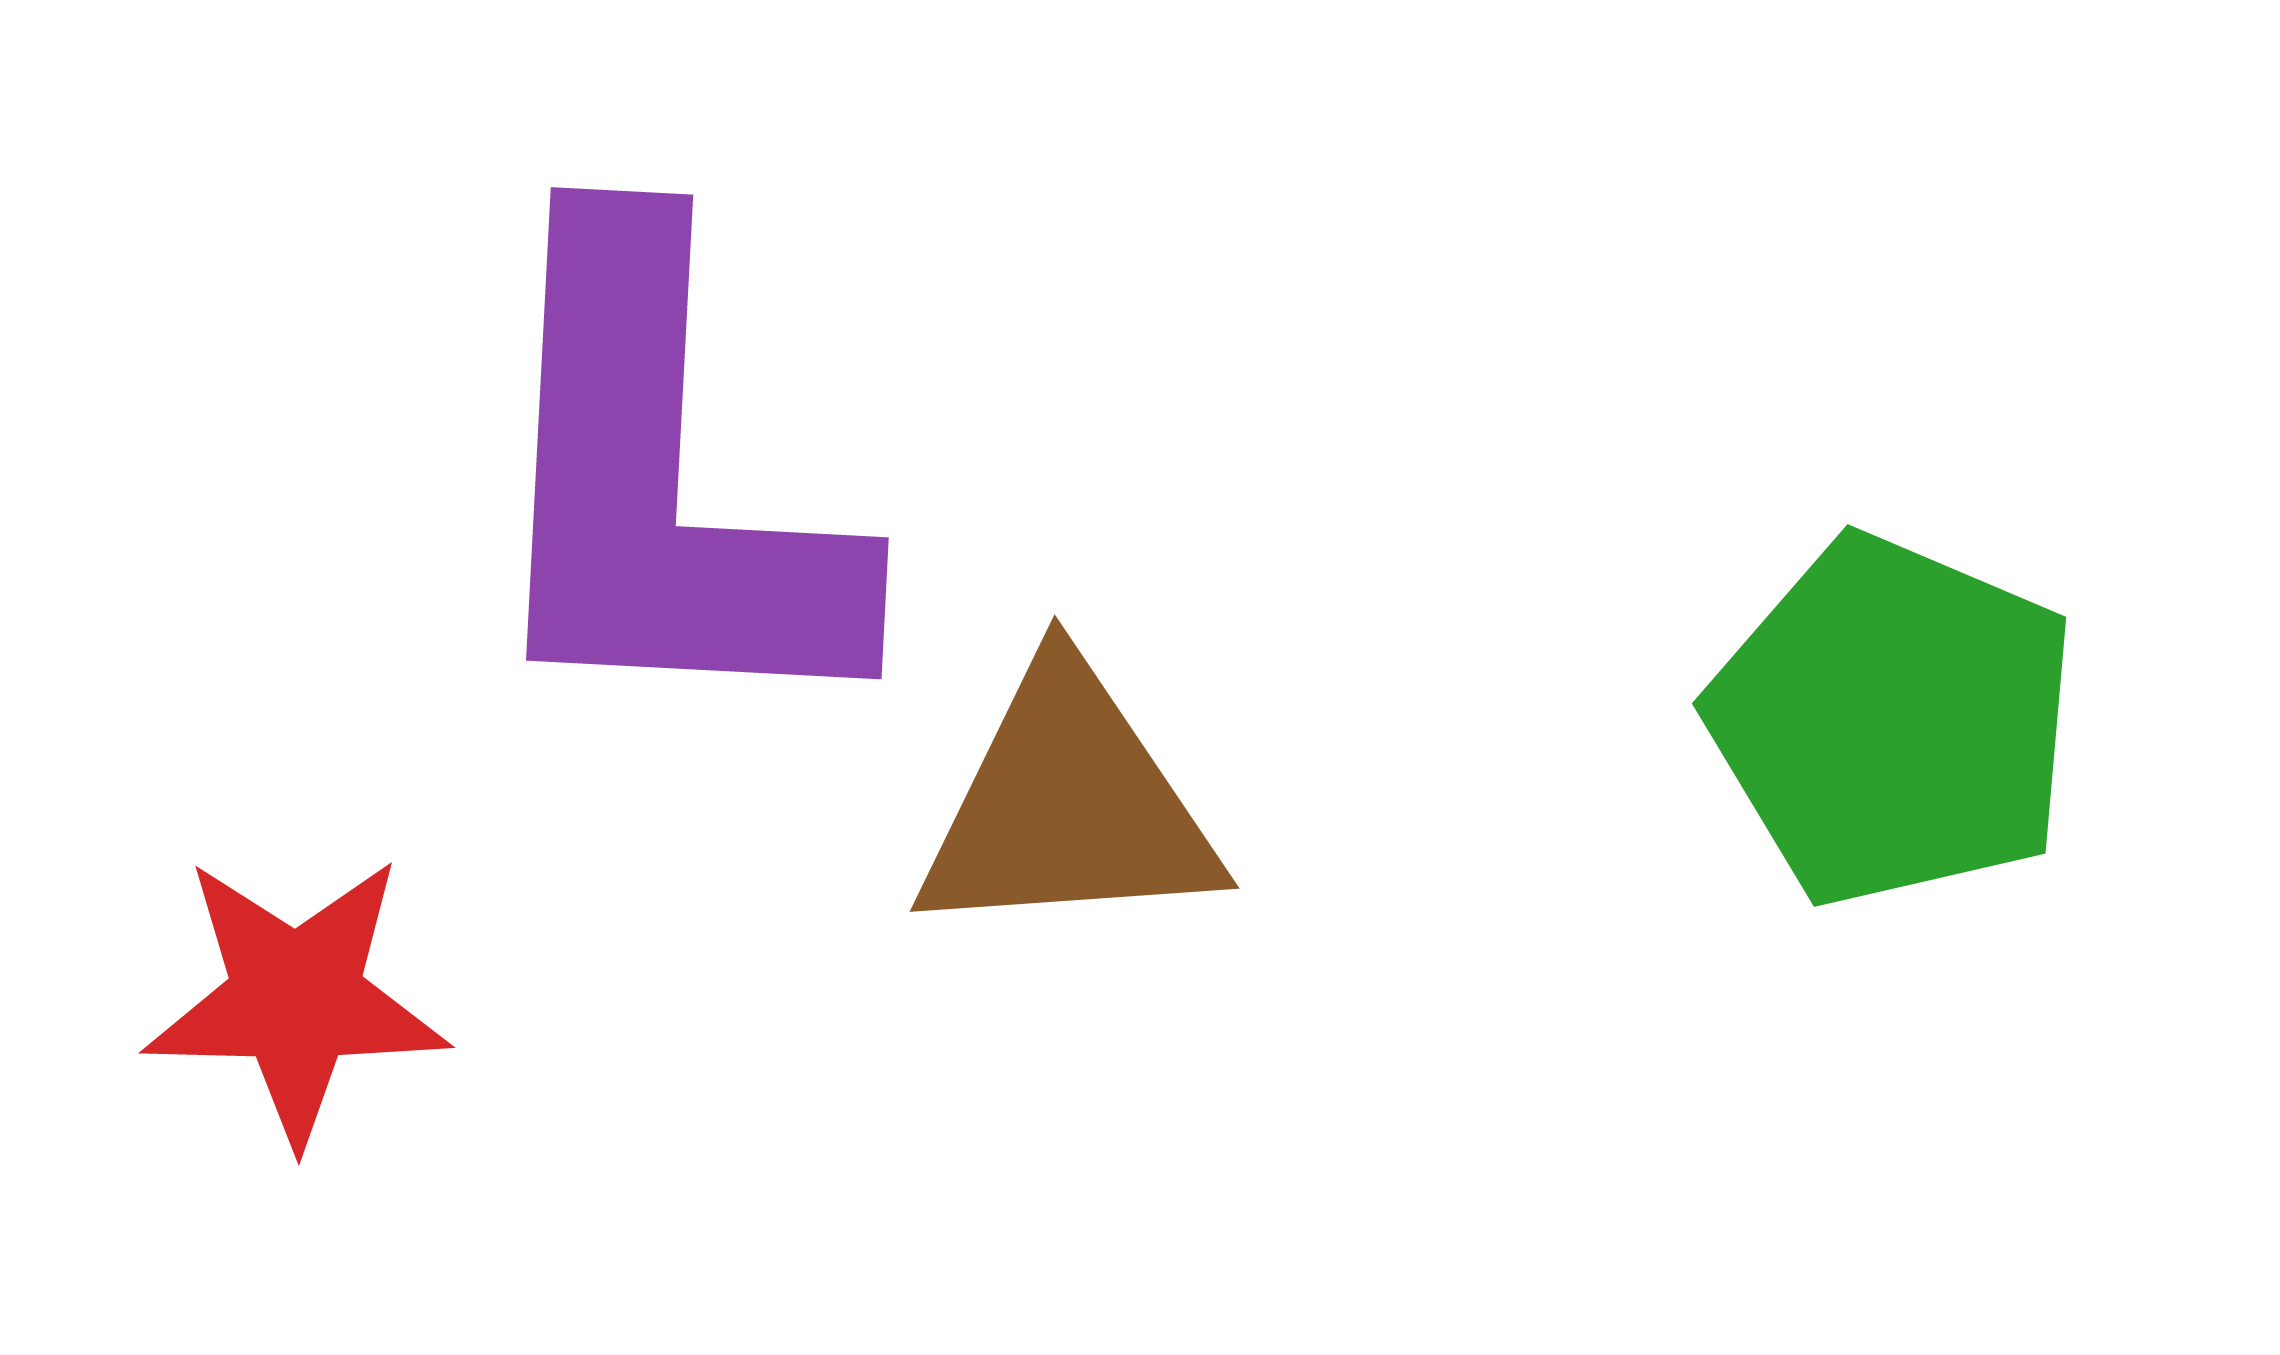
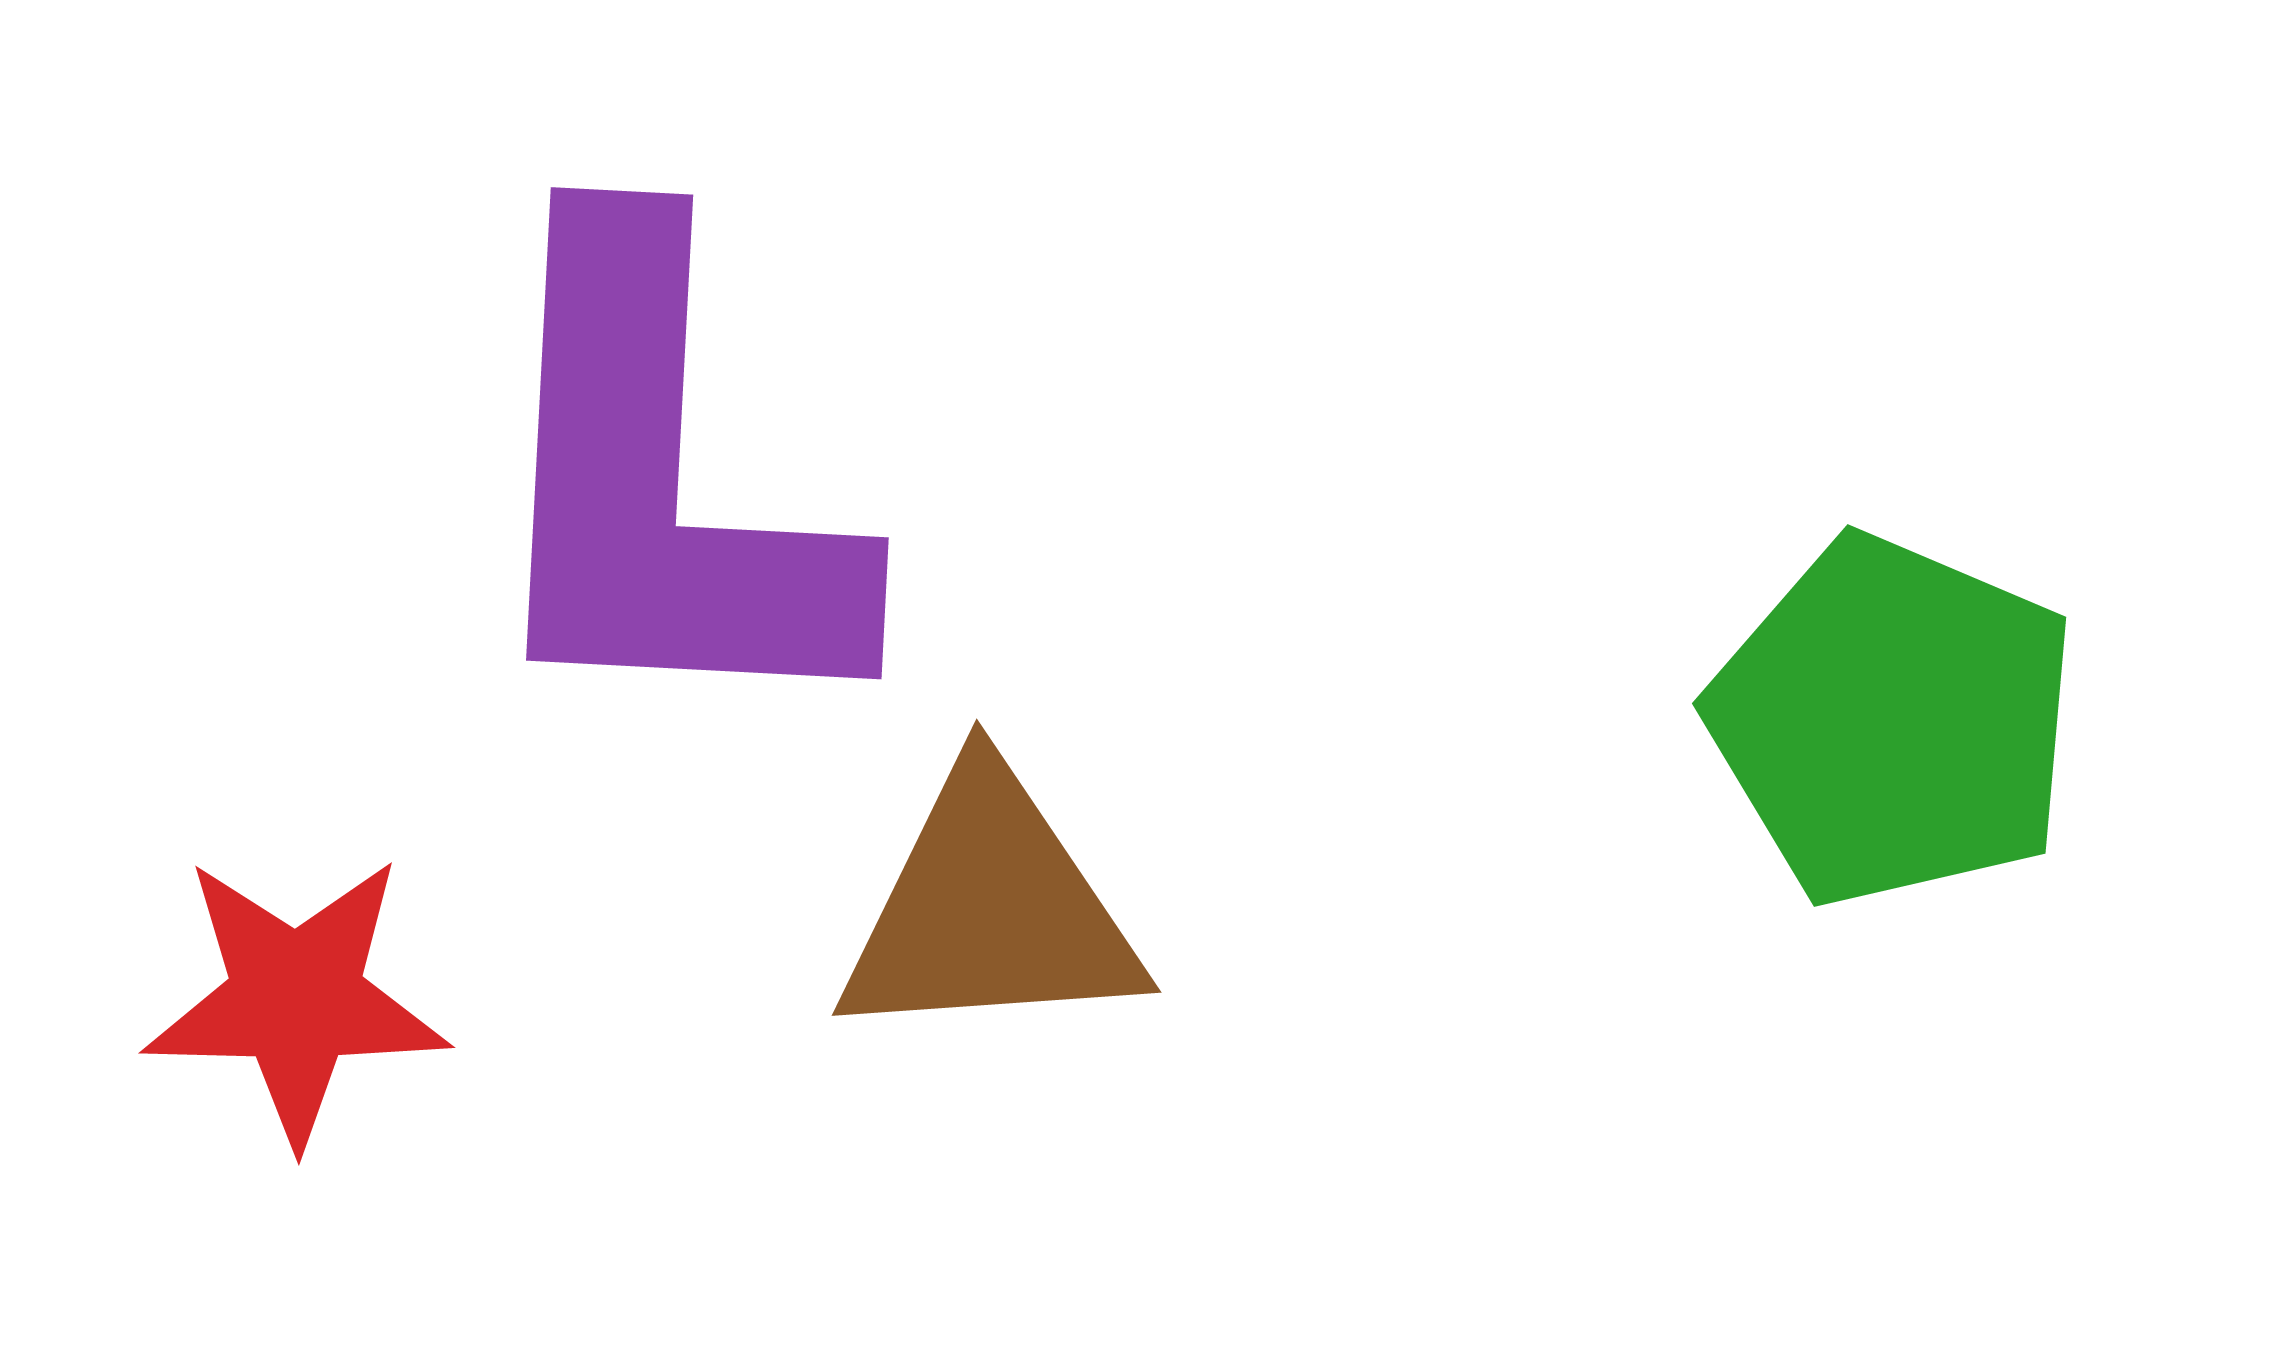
brown triangle: moved 78 px left, 104 px down
